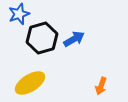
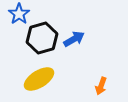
blue star: rotated 15 degrees counterclockwise
yellow ellipse: moved 9 px right, 4 px up
